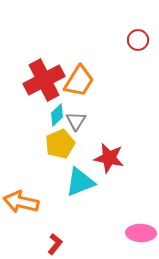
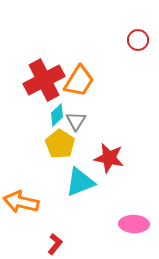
yellow pentagon: rotated 16 degrees counterclockwise
pink ellipse: moved 7 px left, 9 px up
